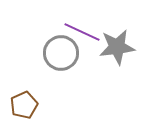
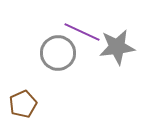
gray circle: moved 3 px left
brown pentagon: moved 1 px left, 1 px up
